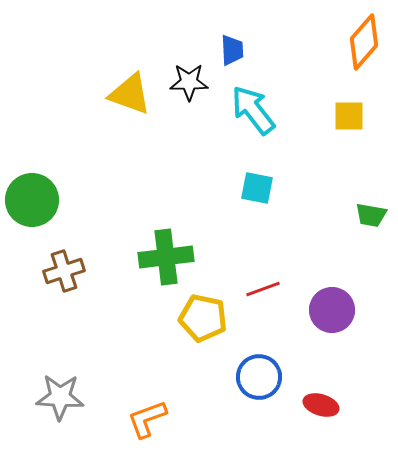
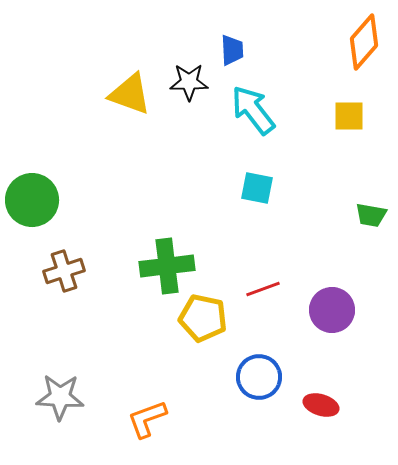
green cross: moved 1 px right, 9 px down
